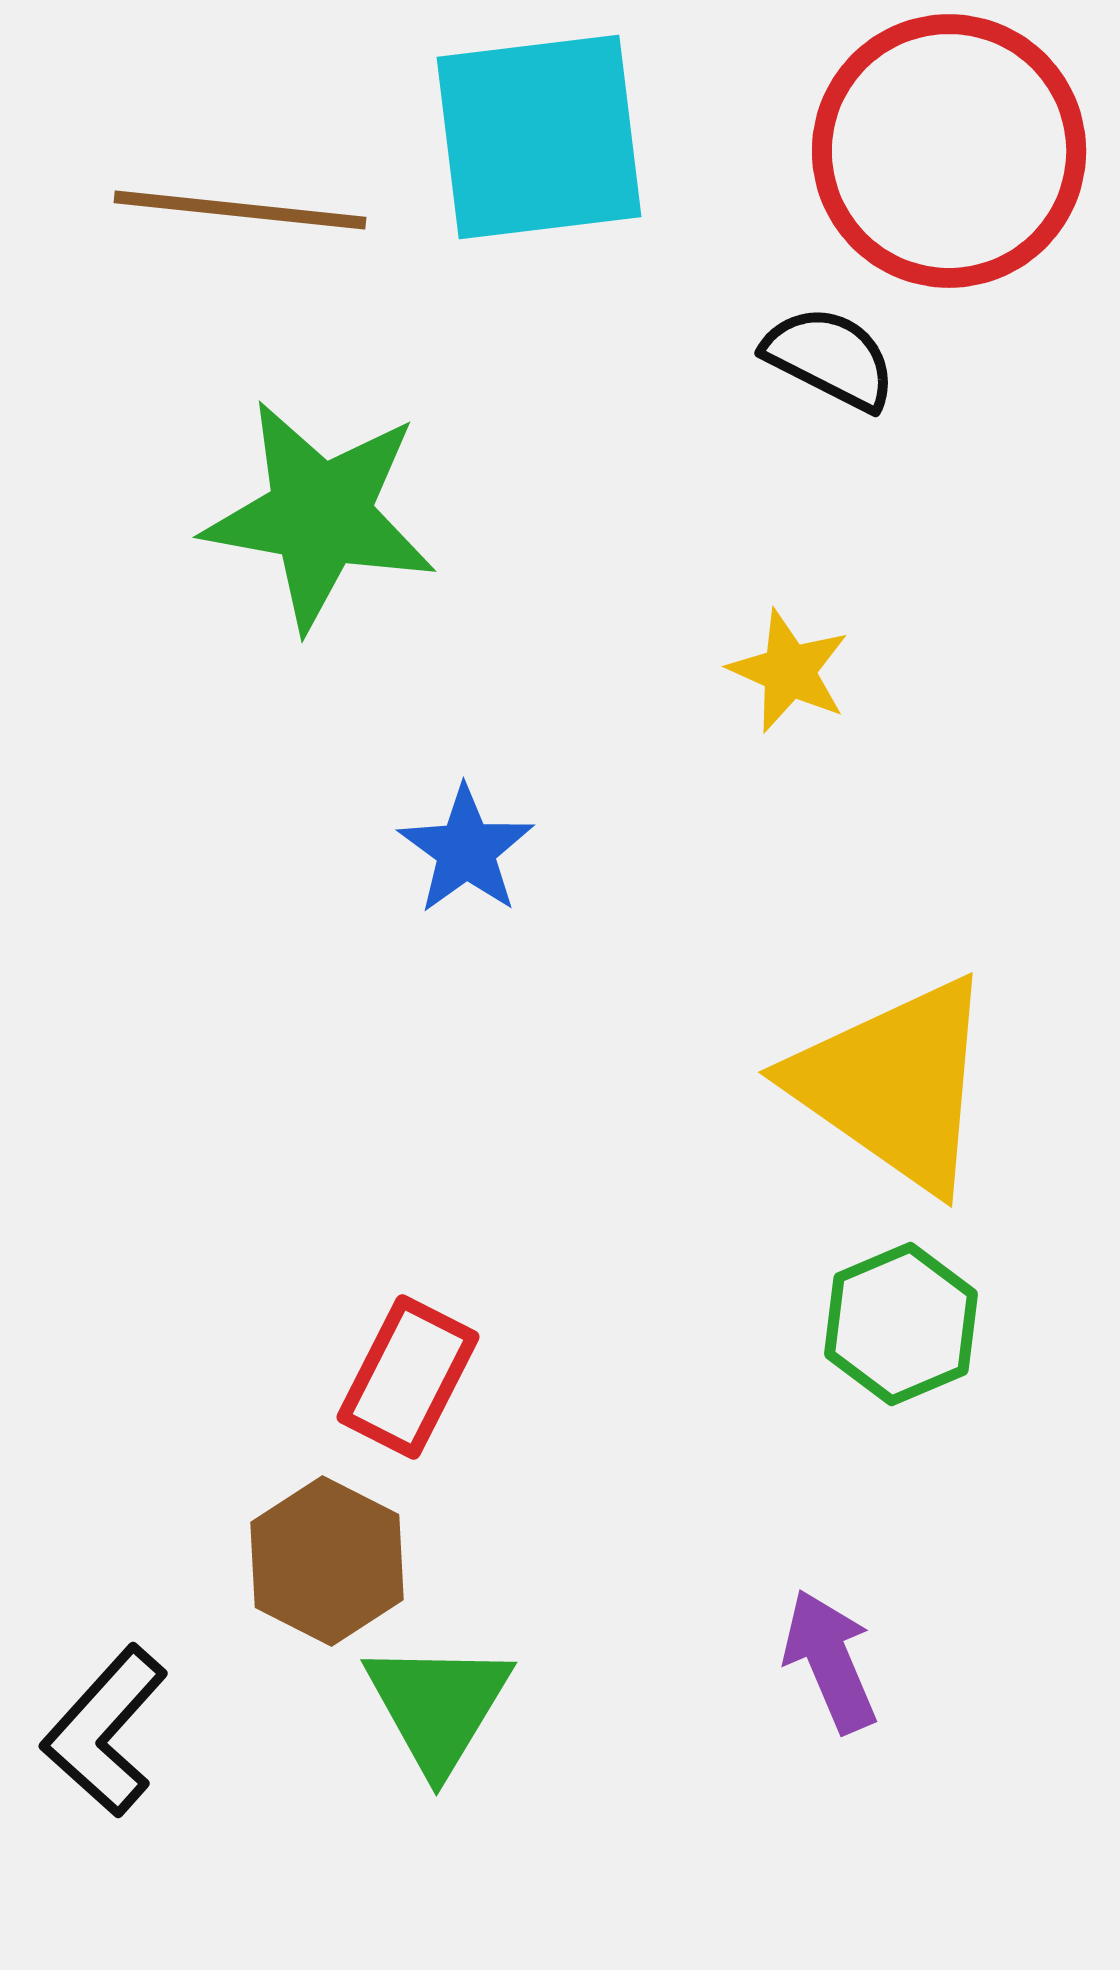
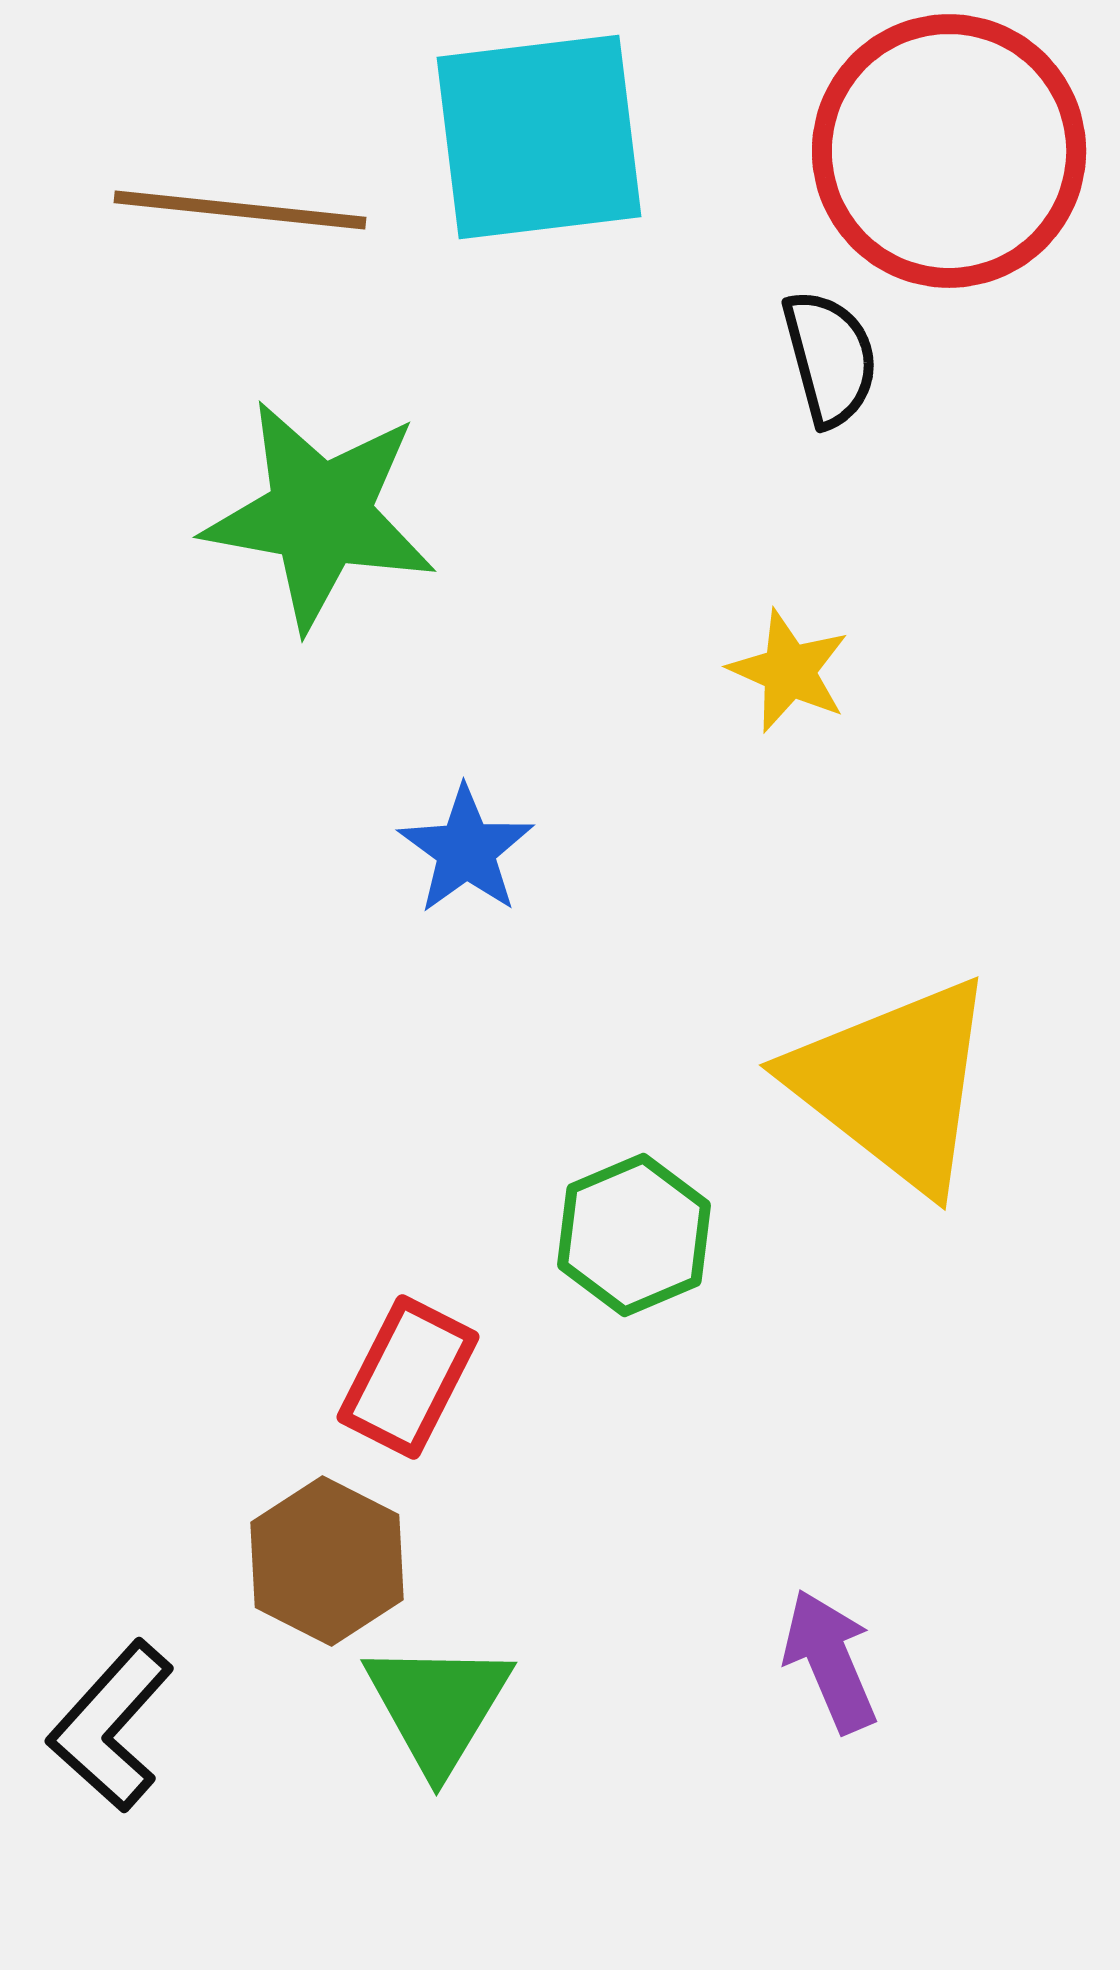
black semicircle: rotated 48 degrees clockwise
yellow triangle: rotated 3 degrees clockwise
green hexagon: moved 267 px left, 89 px up
black L-shape: moved 6 px right, 5 px up
